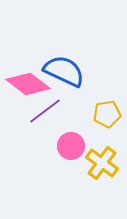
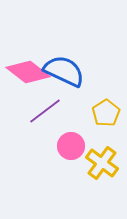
pink diamond: moved 12 px up
yellow pentagon: moved 1 px left, 1 px up; rotated 24 degrees counterclockwise
